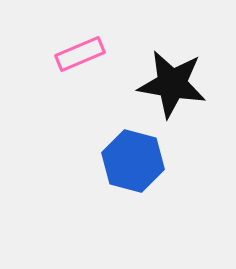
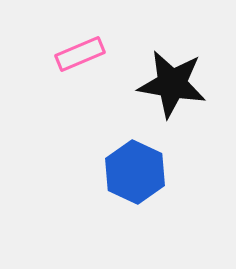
blue hexagon: moved 2 px right, 11 px down; rotated 10 degrees clockwise
